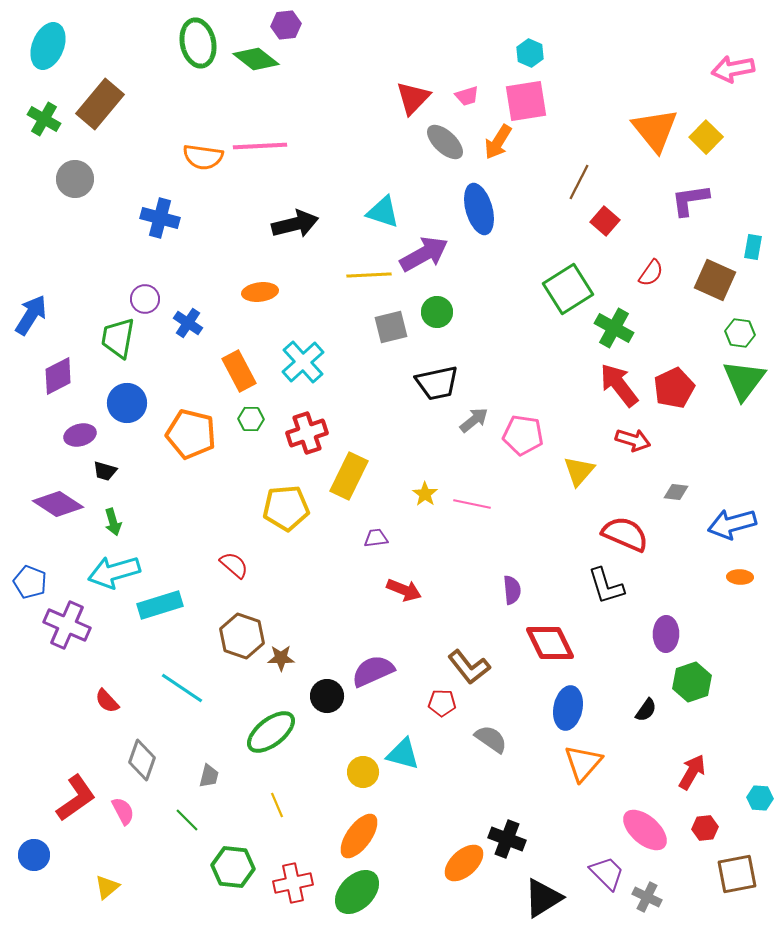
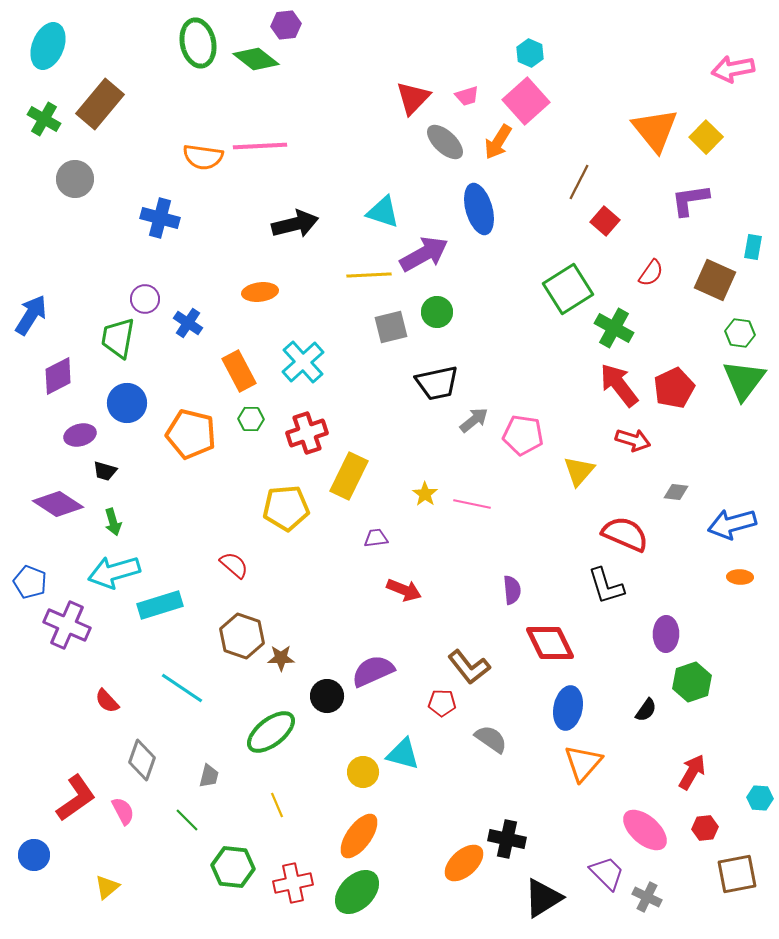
pink square at (526, 101): rotated 33 degrees counterclockwise
black cross at (507, 839): rotated 9 degrees counterclockwise
